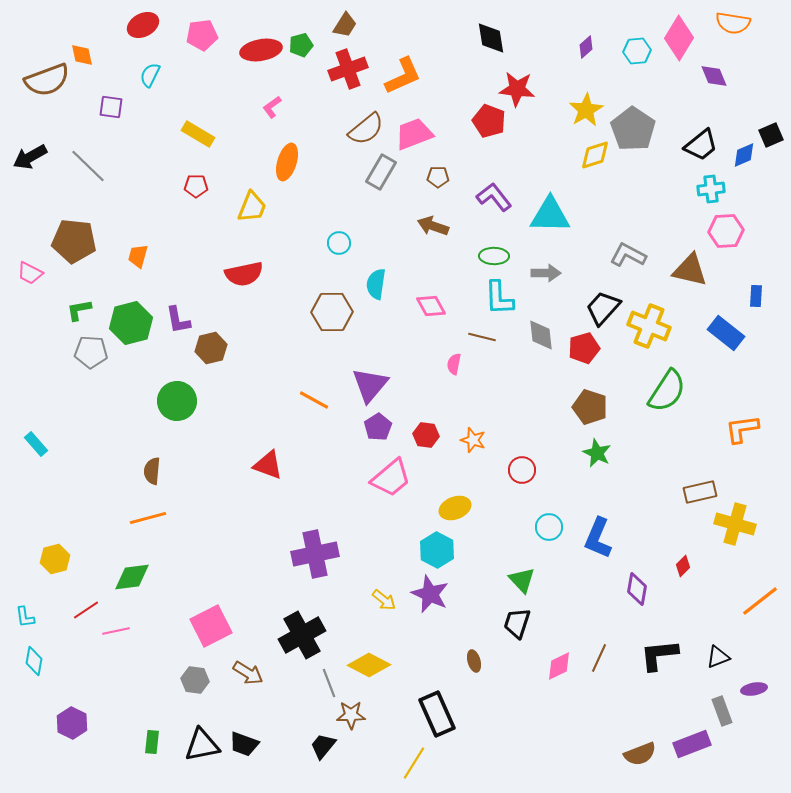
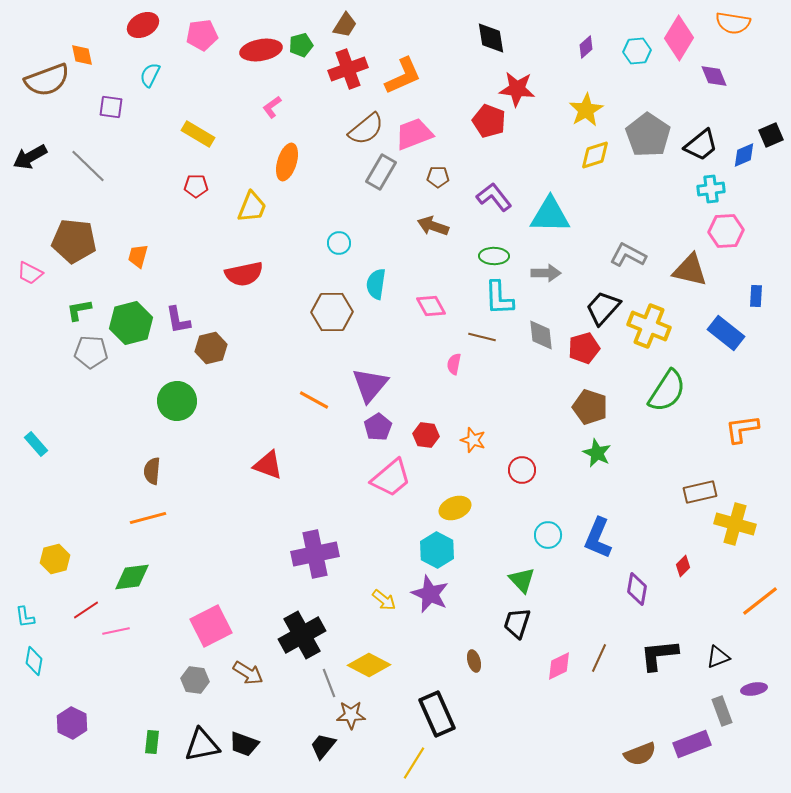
gray pentagon at (633, 129): moved 15 px right, 6 px down
cyan circle at (549, 527): moved 1 px left, 8 px down
